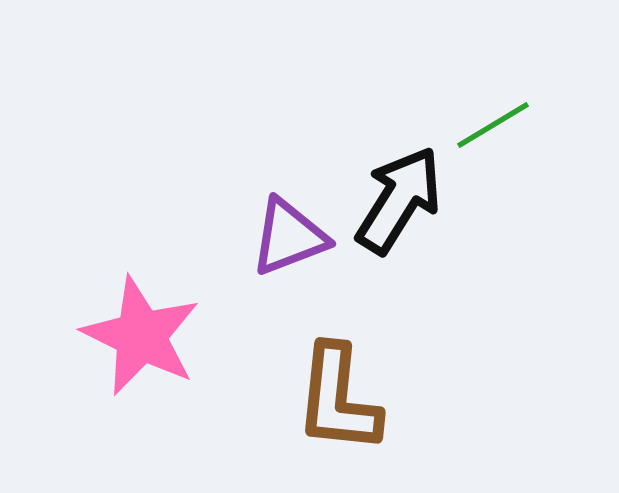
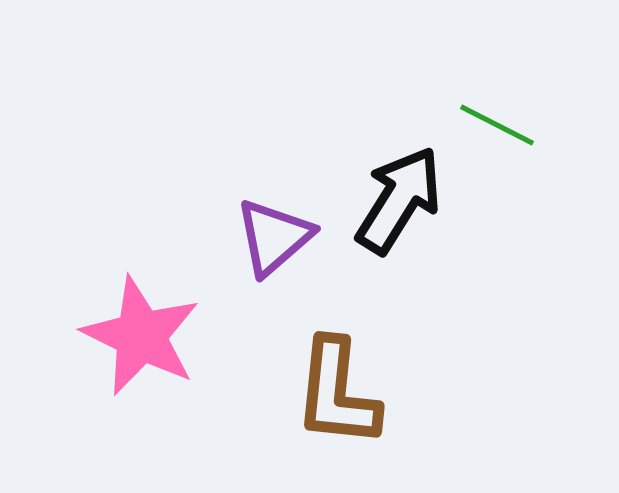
green line: moved 4 px right; rotated 58 degrees clockwise
purple triangle: moved 15 px left; rotated 20 degrees counterclockwise
brown L-shape: moved 1 px left, 6 px up
